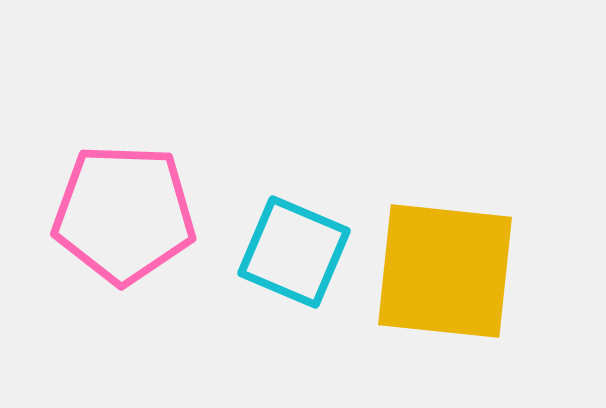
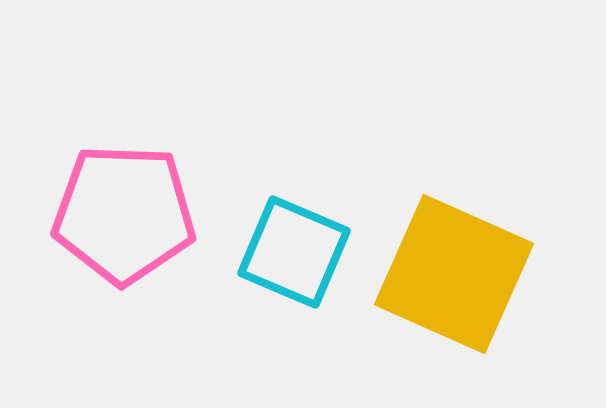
yellow square: moved 9 px right, 3 px down; rotated 18 degrees clockwise
